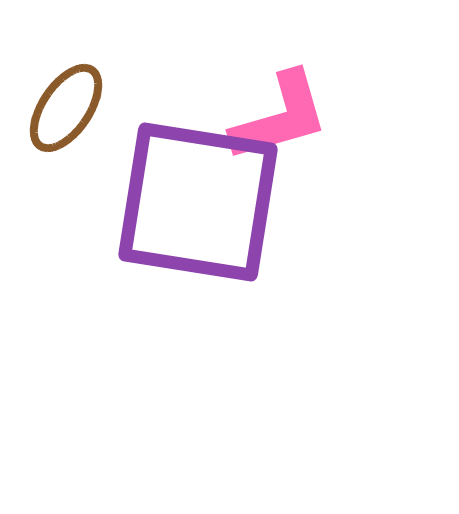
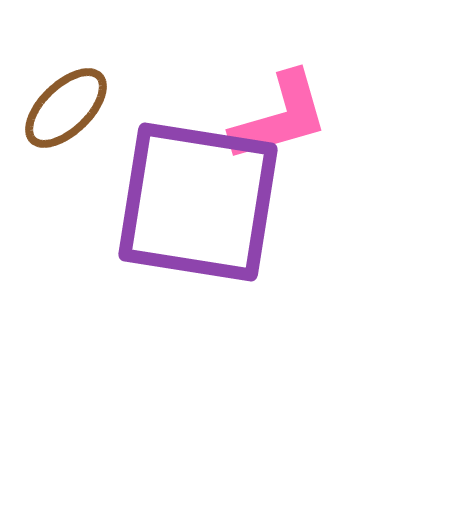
brown ellipse: rotated 12 degrees clockwise
